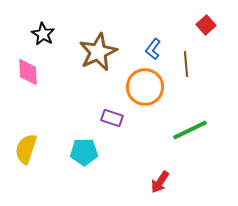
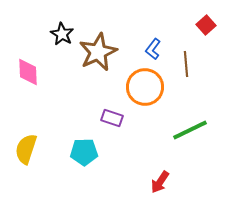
black star: moved 19 px right
